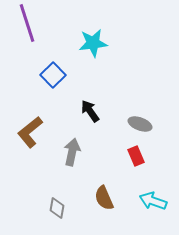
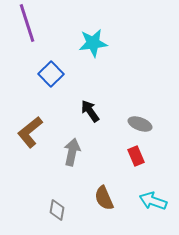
blue square: moved 2 px left, 1 px up
gray diamond: moved 2 px down
